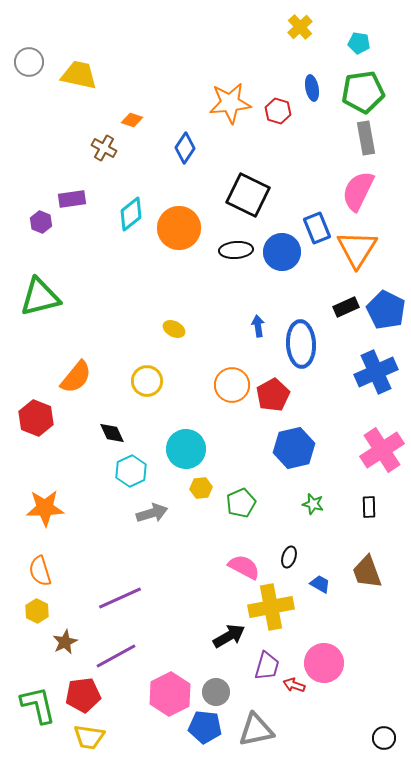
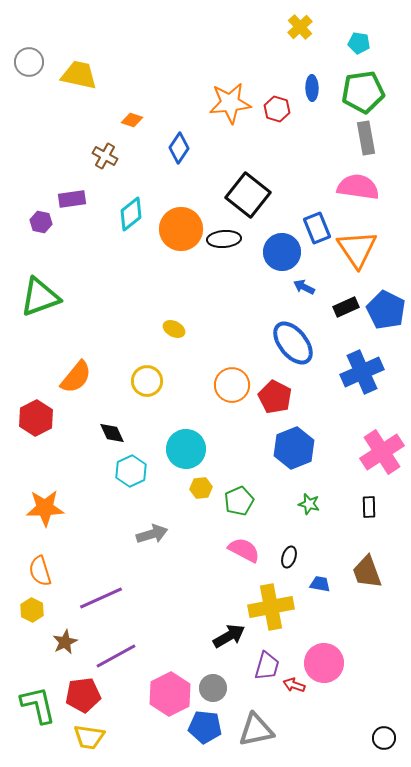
blue ellipse at (312, 88): rotated 10 degrees clockwise
red hexagon at (278, 111): moved 1 px left, 2 px up
brown cross at (104, 148): moved 1 px right, 8 px down
blue diamond at (185, 148): moved 6 px left
pink semicircle at (358, 191): moved 4 px up; rotated 72 degrees clockwise
black square at (248, 195): rotated 12 degrees clockwise
purple hexagon at (41, 222): rotated 10 degrees counterclockwise
orange circle at (179, 228): moved 2 px right, 1 px down
orange triangle at (357, 249): rotated 6 degrees counterclockwise
black ellipse at (236, 250): moved 12 px left, 11 px up
green triangle at (40, 297): rotated 6 degrees counterclockwise
blue arrow at (258, 326): moved 46 px right, 39 px up; rotated 55 degrees counterclockwise
blue ellipse at (301, 344): moved 8 px left, 1 px up; rotated 36 degrees counterclockwise
blue cross at (376, 372): moved 14 px left
red pentagon at (273, 395): moved 2 px right, 2 px down; rotated 16 degrees counterclockwise
red hexagon at (36, 418): rotated 12 degrees clockwise
blue hexagon at (294, 448): rotated 9 degrees counterclockwise
pink cross at (382, 450): moved 2 px down
green pentagon at (241, 503): moved 2 px left, 2 px up
green star at (313, 504): moved 4 px left
gray arrow at (152, 513): moved 21 px down
pink semicircle at (244, 567): moved 17 px up
blue trapezoid at (320, 584): rotated 20 degrees counterclockwise
purple line at (120, 598): moved 19 px left
yellow hexagon at (37, 611): moved 5 px left, 1 px up
gray circle at (216, 692): moved 3 px left, 4 px up
